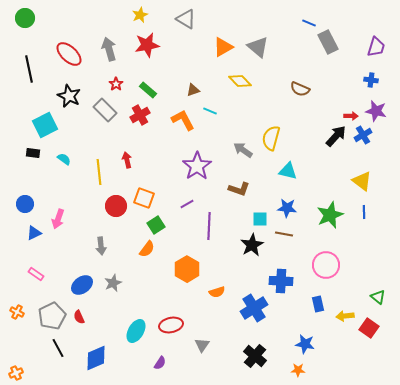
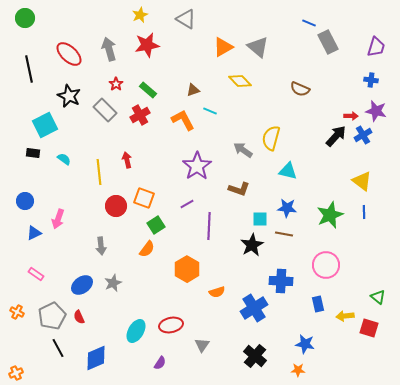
blue circle at (25, 204): moved 3 px up
red square at (369, 328): rotated 18 degrees counterclockwise
